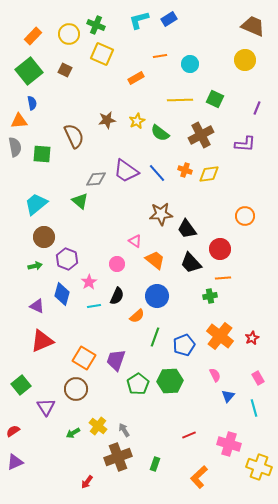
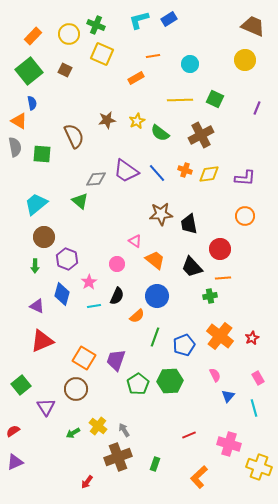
orange line at (160, 56): moved 7 px left
orange triangle at (19, 121): rotated 36 degrees clockwise
purple L-shape at (245, 144): moved 34 px down
black trapezoid at (187, 229): moved 2 px right, 5 px up; rotated 25 degrees clockwise
black trapezoid at (191, 263): moved 1 px right, 4 px down
green arrow at (35, 266): rotated 104 degrees clockwise
